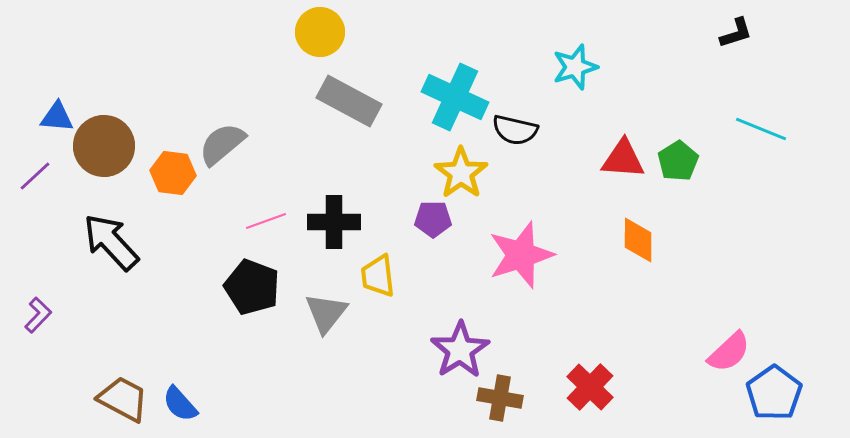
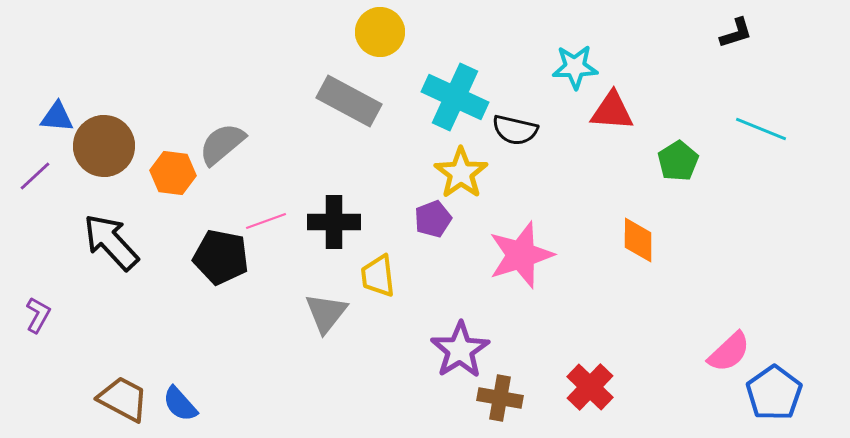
yellow circle: moved 60 px right
cyan star: rotated 15 degrees clockwise
red triangle: moved 11 px left, 48 px up
purple pentagon: rotated 21 degrees counterclockwise
black pentagon: moved 31 px left, 30 px up; rotated 10 degrees counterclockwise
purple L-shape: rotated 15 degrees counterclockwise
